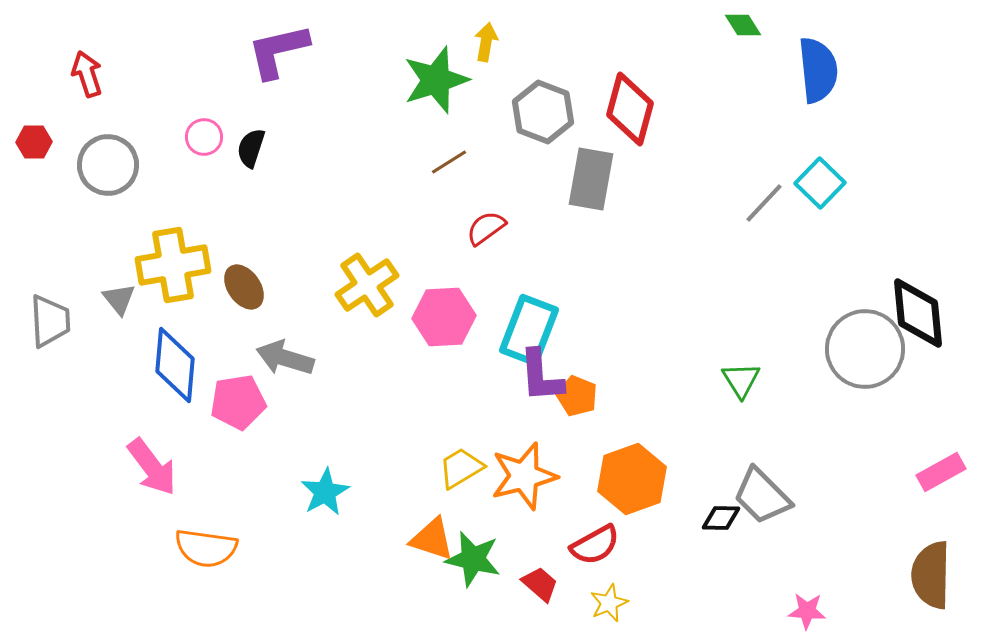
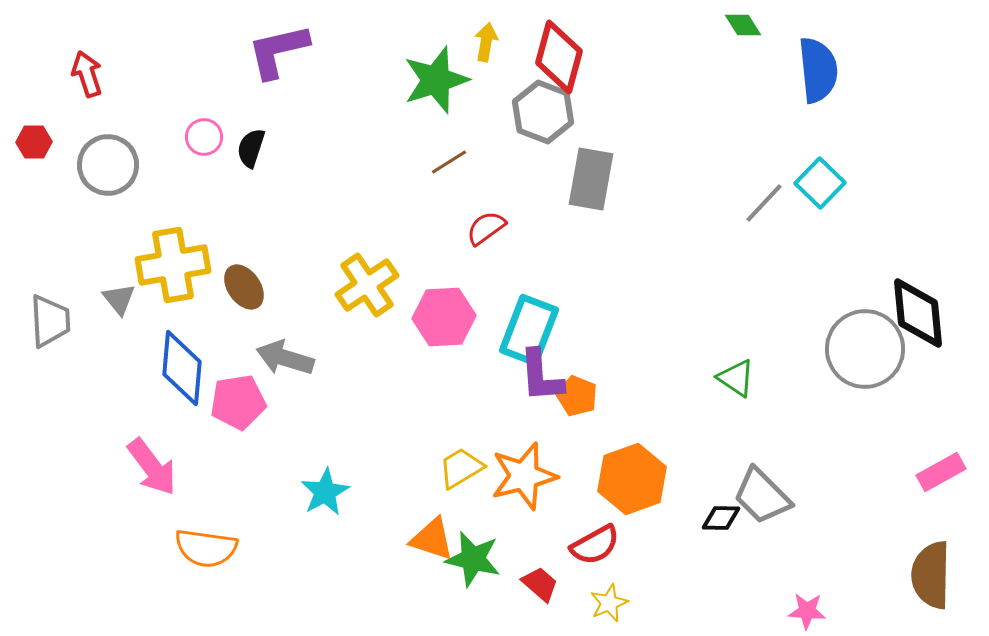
red diamond at (630, 109): moved 71 px left, 52 px up
blue diamond at (175, 365): moved 7 px right, 3 px down
green triangle at (741, 380): moved 5 px left, 2 px up; rotated 24 degrees counterclockwise
